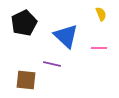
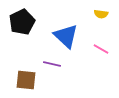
yellow semicircle: rotated 120 degrees clockwise
black pentagon: moved 2 px left, 1 px up
pink line: moved 2 px right, 1 px down; rotated 28 degrees clockwise
